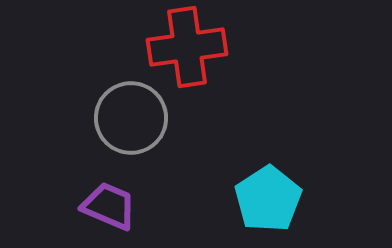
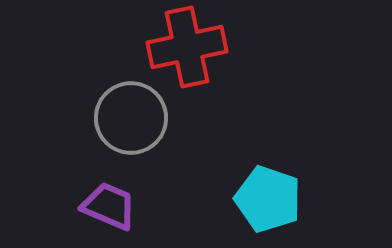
red cross: rotated 4 degrees counterclockwise
cyan pentagon: rotated 20 degrees counterclockwise
